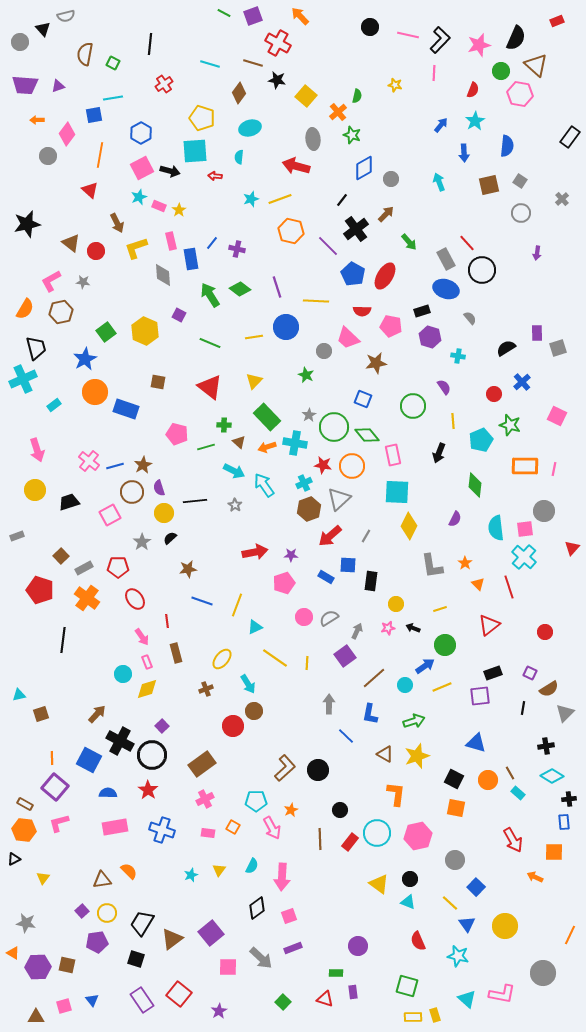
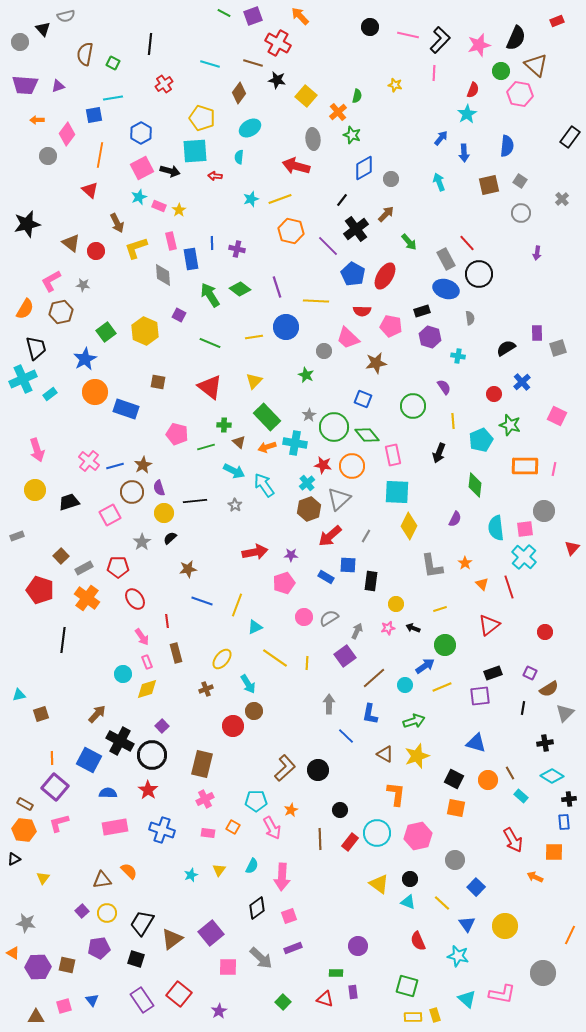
cyan star at (475, 121): moved 8 px left, 7 px up
blue arrow at (441, 125): moved 13 px down
cyan ellipse at (250, 128): rotated 15 degrees counterclockwise
blue line at (212, 243): rotated 40 degrees counterclockwise
black circle at (482, 270): moved 3 px left, 4 px down
gray star at (83, 282): moved 3 px down
gray semicircle at (470, 318): rotated 32 degrees clockwise
cyan rectangle at (54, 405): moved 4 px left, 11 px up
cyan cross at (304, 483): moved 3 px right; rotated 14 degrees counterclockwise
orange triangle at (478, 584): moved 4 px right
black cross at (546, 746): moved 1 px left, 3 px up
brown rectangle at (202, 764): rotated 40 degrees counterclockwise
cyan rectangle at (518, 793): moved 3 px right, 3 px down
yellow line at (450, 903): moved 8 px left
purple pentagon at (97, 942): moved 2 px right, 6 px down
